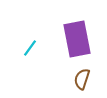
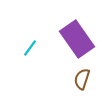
purple rectangle: rotated 24 degrees counterclockwise
